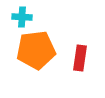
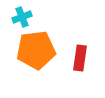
cyan cross: rotated 24 degrees counterclockwise
